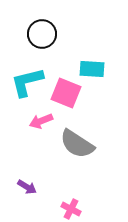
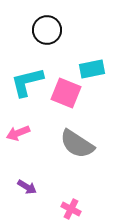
black circle: moved 5 px right, 4 px up
cyan rectangle: rotated 15 degrees counterclockwise
pink arrow: moved 23 px left, 12 px down
